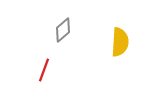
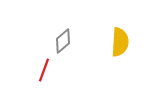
gray diamond: moved 11 px down
